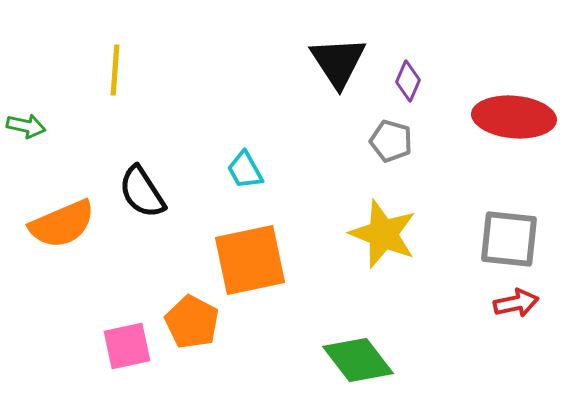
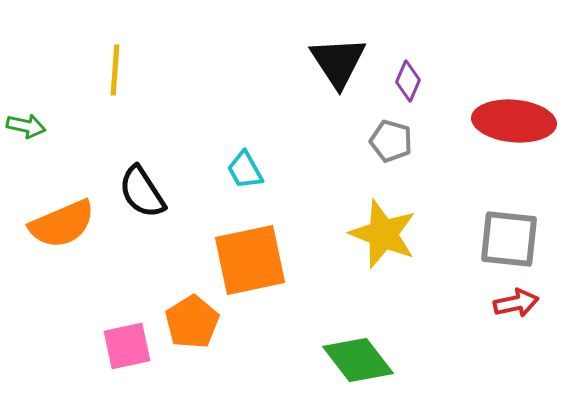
red ellipse: moved 4 px down
orange pentagon: rotated 12 degrees clockwise
